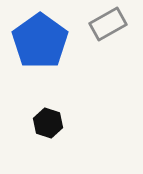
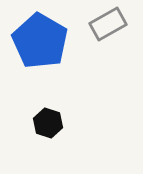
blue pentagon: rotated 6 degrees counterclockwise
